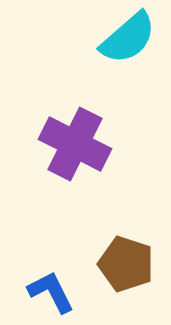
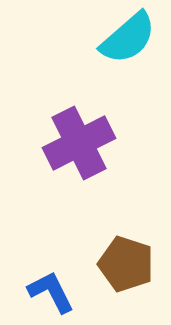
purple cross: moved 4 px right, 1 px up; rotated 36 degrees clockwise
